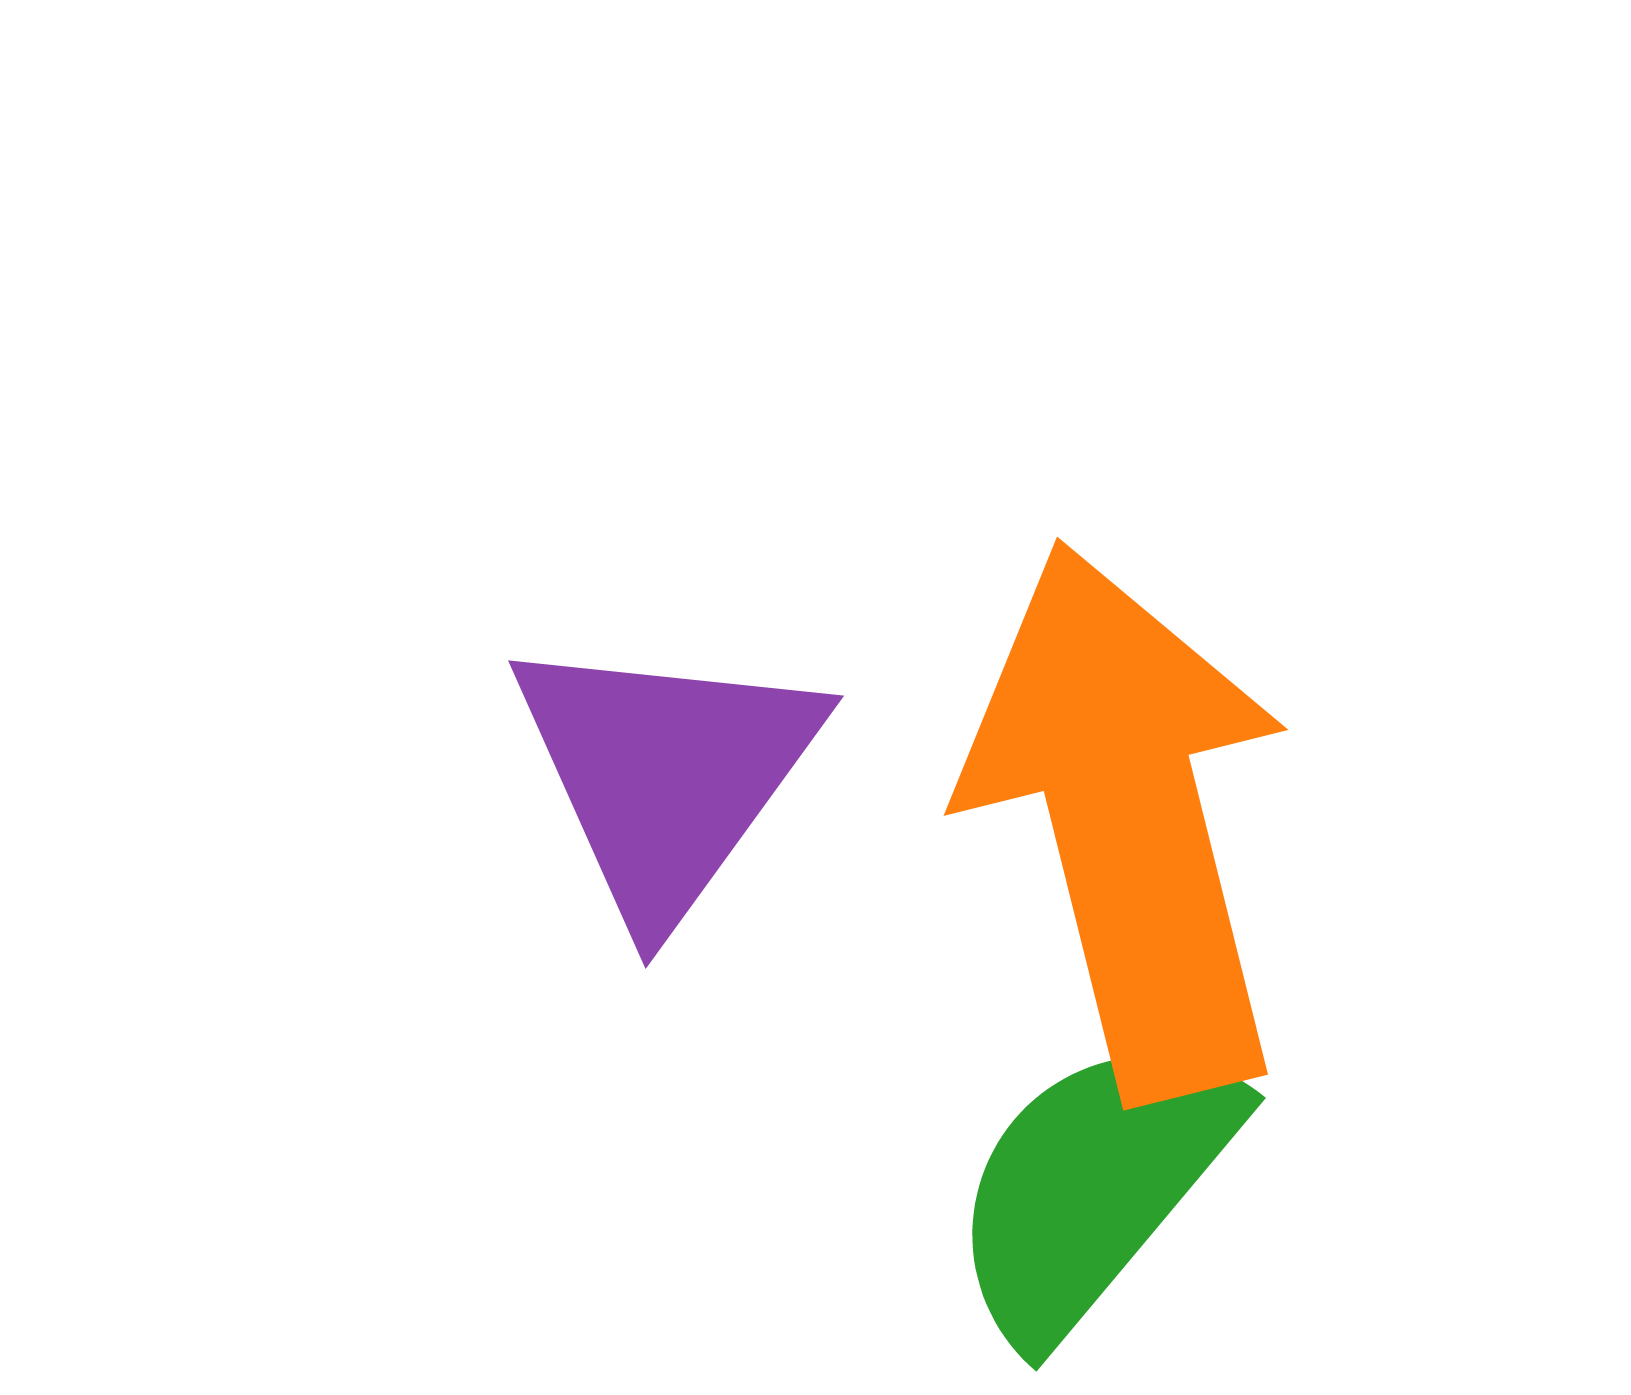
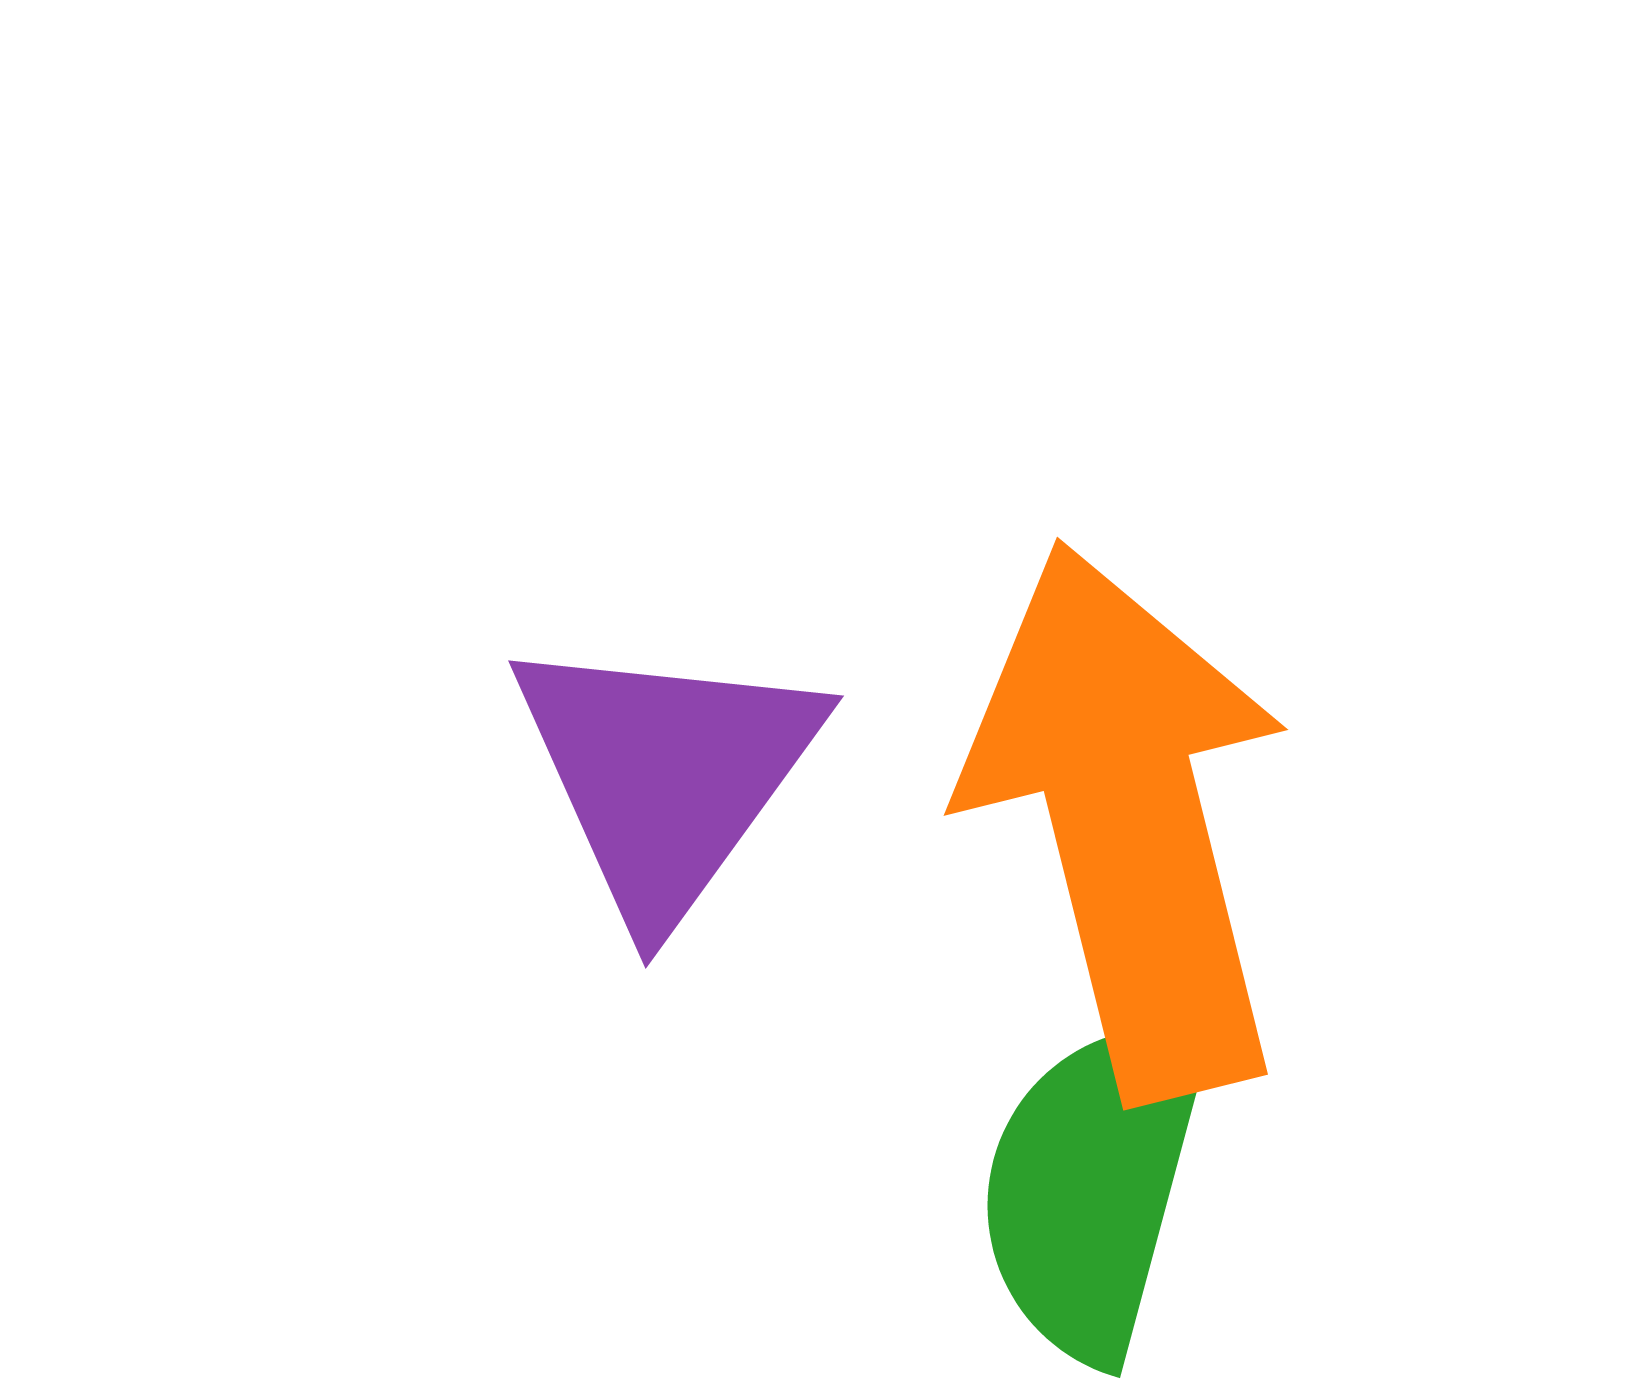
green semicircle: rotated 25 degrees counterclockwise
